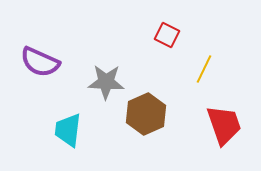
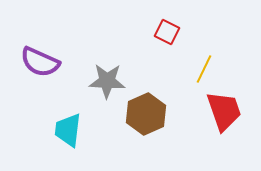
red square: moved 3 px up
gray star: moved 1 px right, 1 px up
red trapezoid: moved 14 px up
